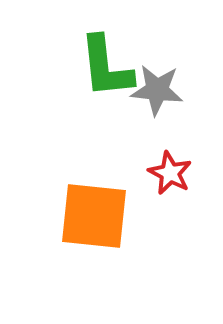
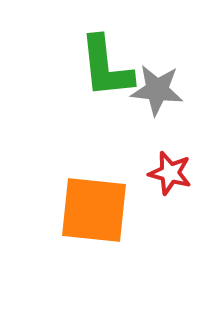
red star: rotated 12 degrees counterclockwise
orange square: moved 6 px up
